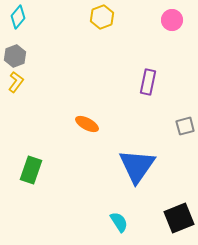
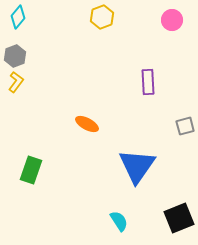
purple rectangle: rotated 15 degrees counterclockwise
cyan semicircle: moved 1 px up
